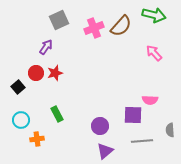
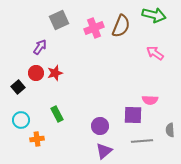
brown semicircle: rotated 20 degrees counterclockwise
purple arrow: moved 6 px left
pink arrow: moved 1 px right; rotated 12 degrees counterclockwise
purple triangle: moved 1 px left
